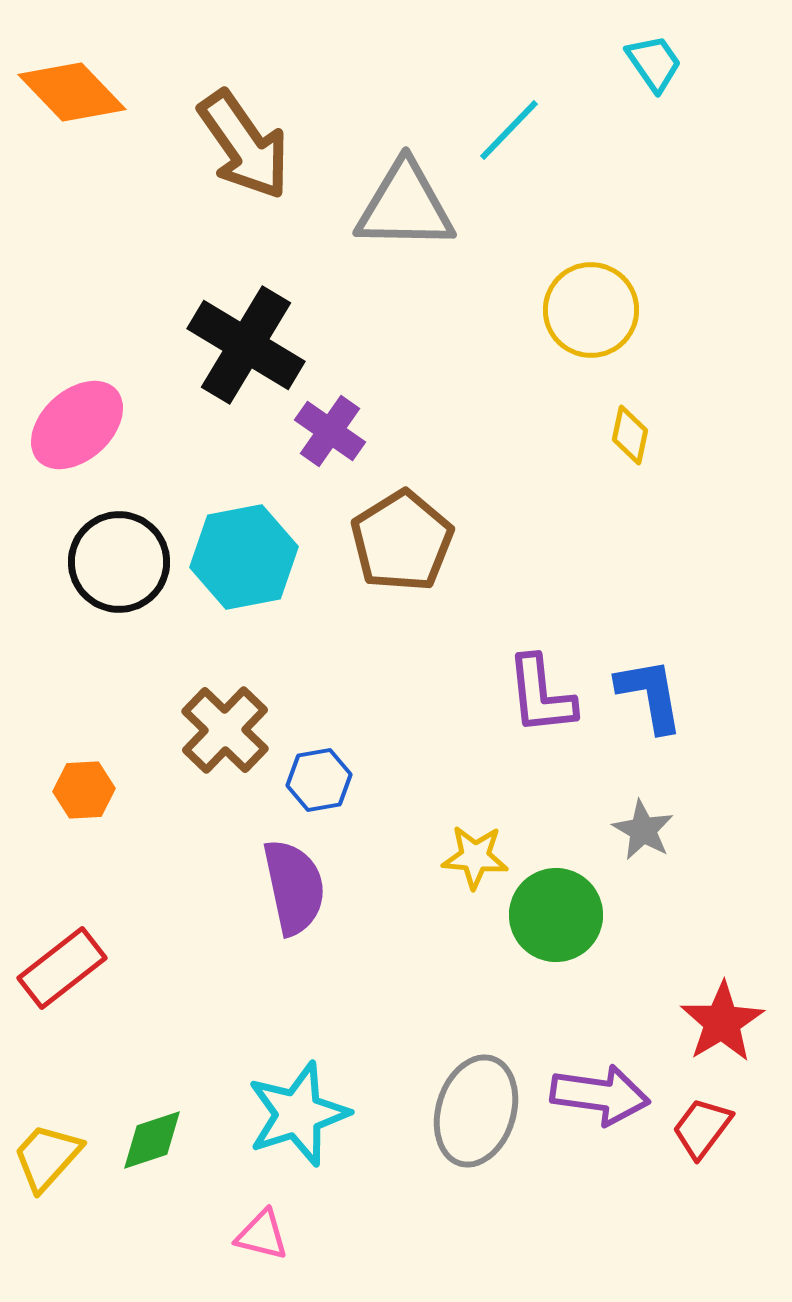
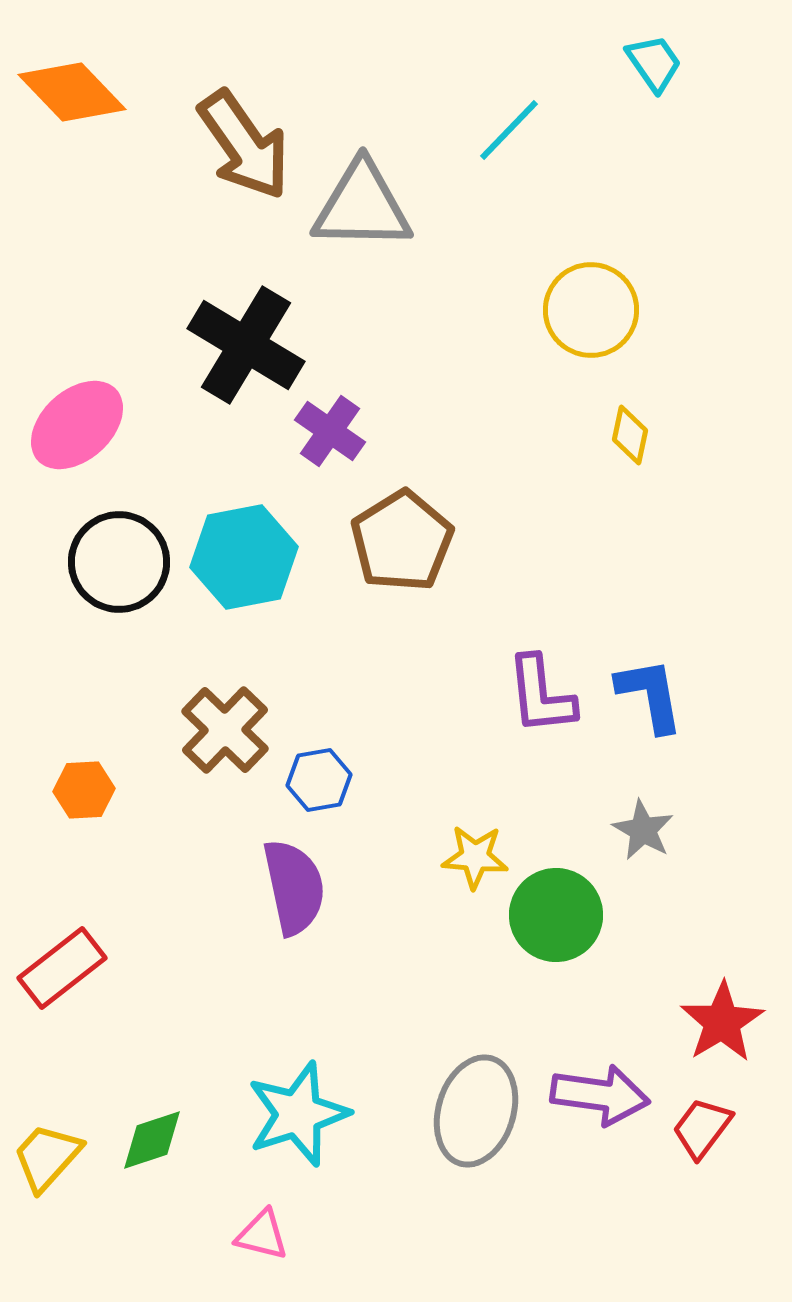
gray triangle: moved 43 px left
